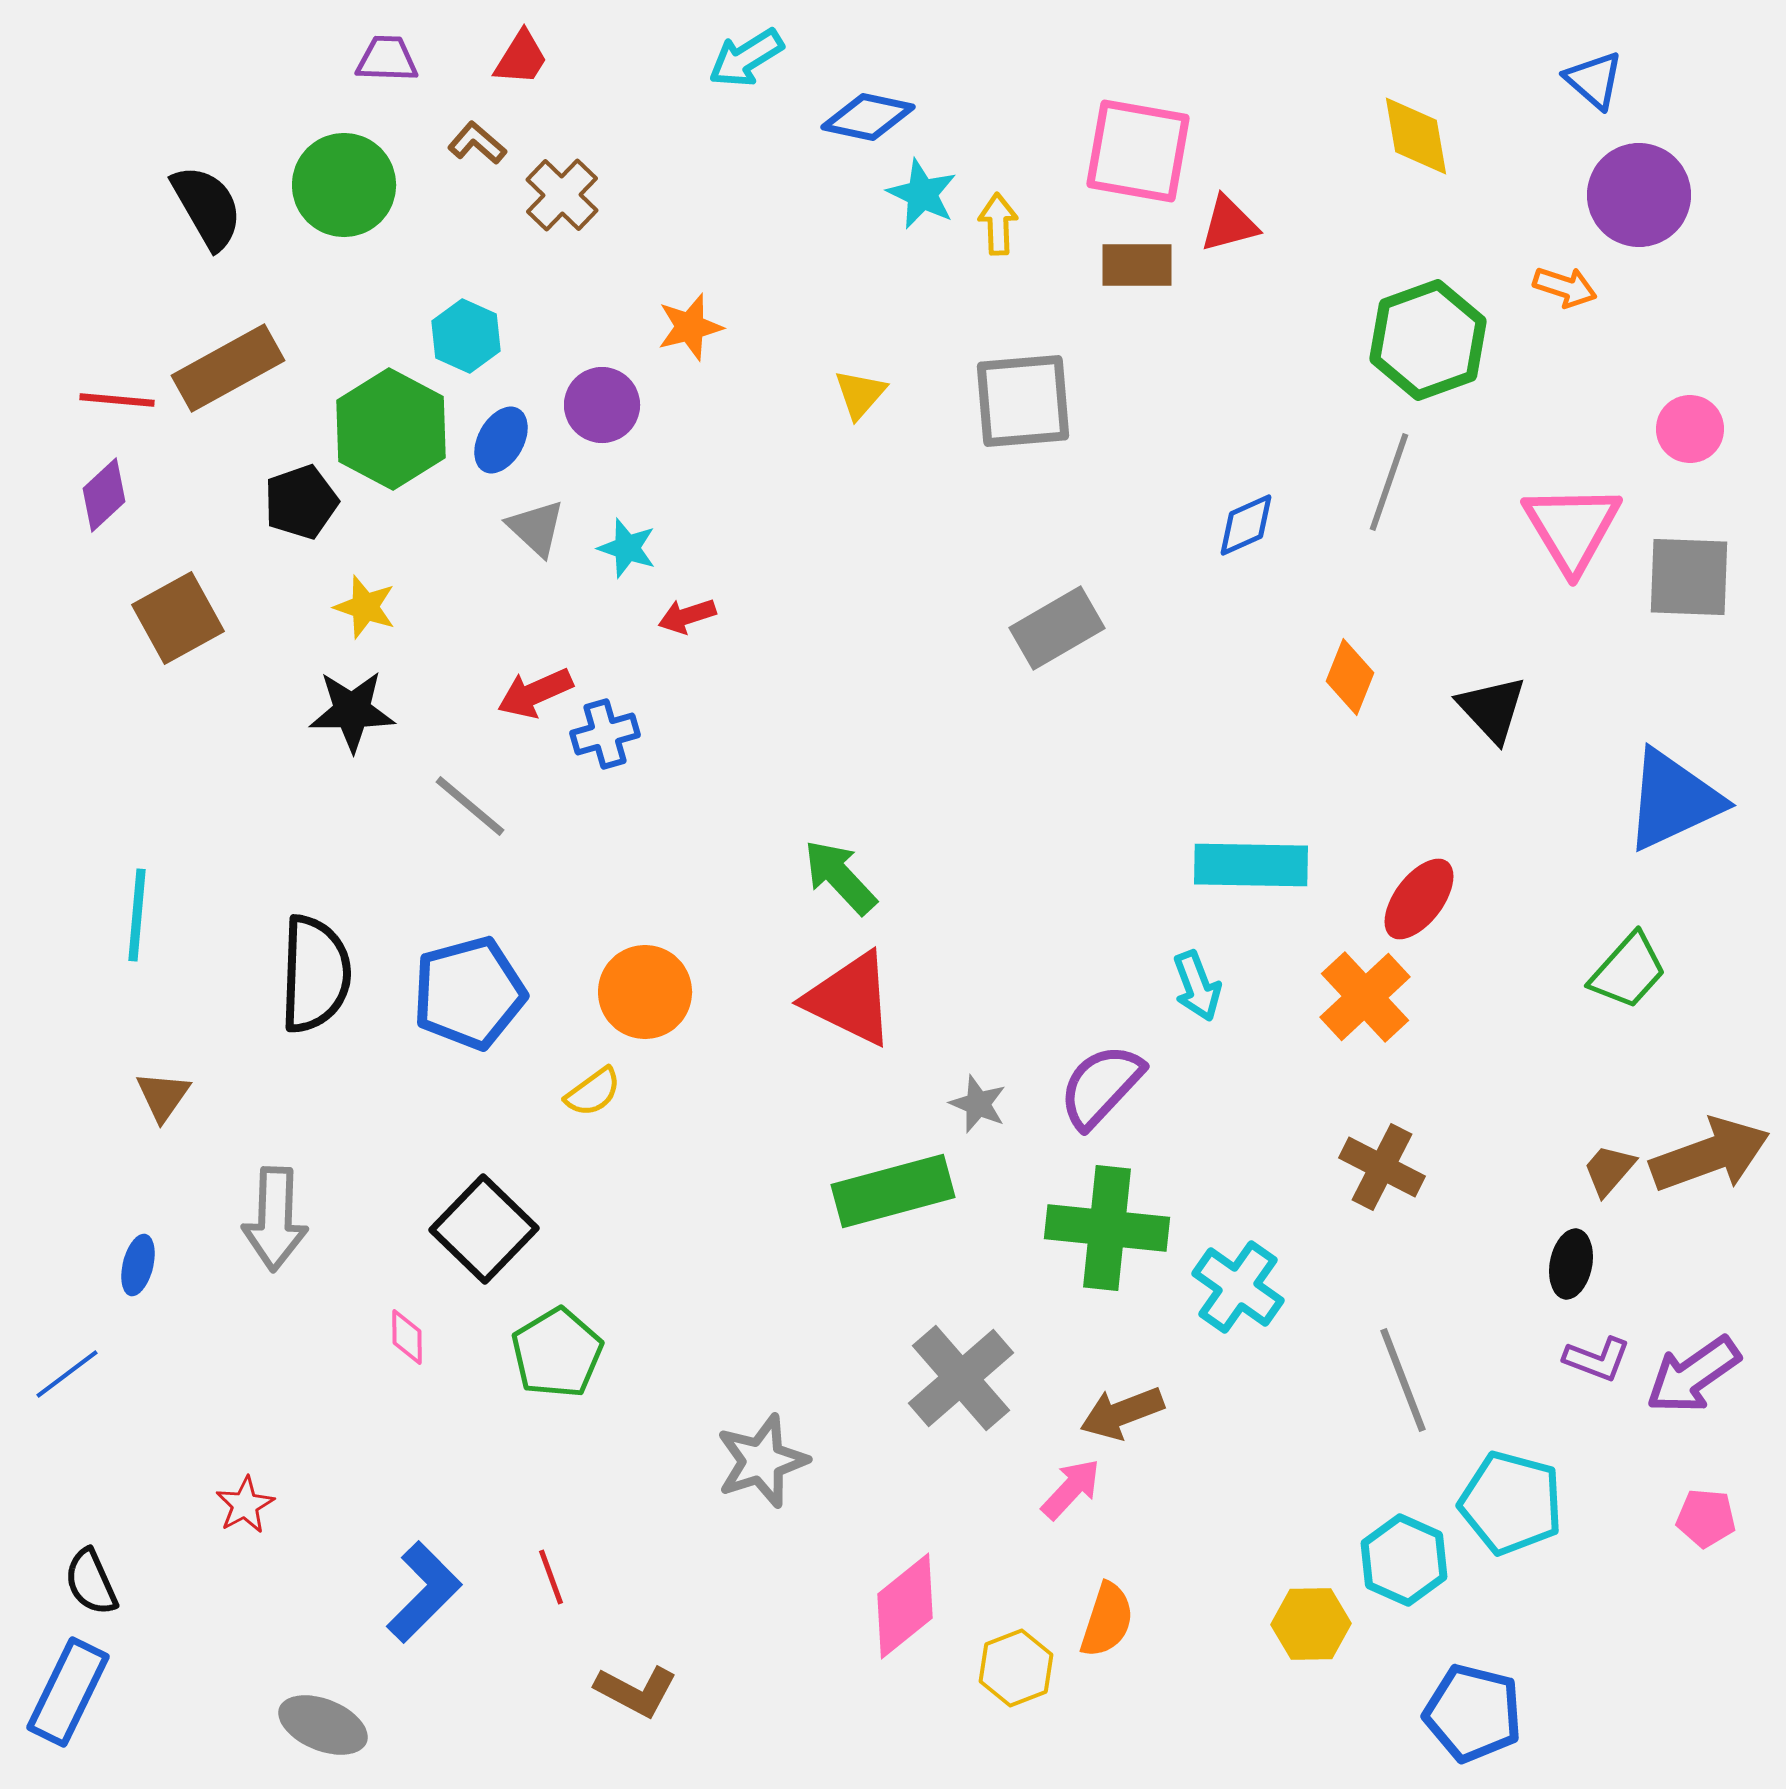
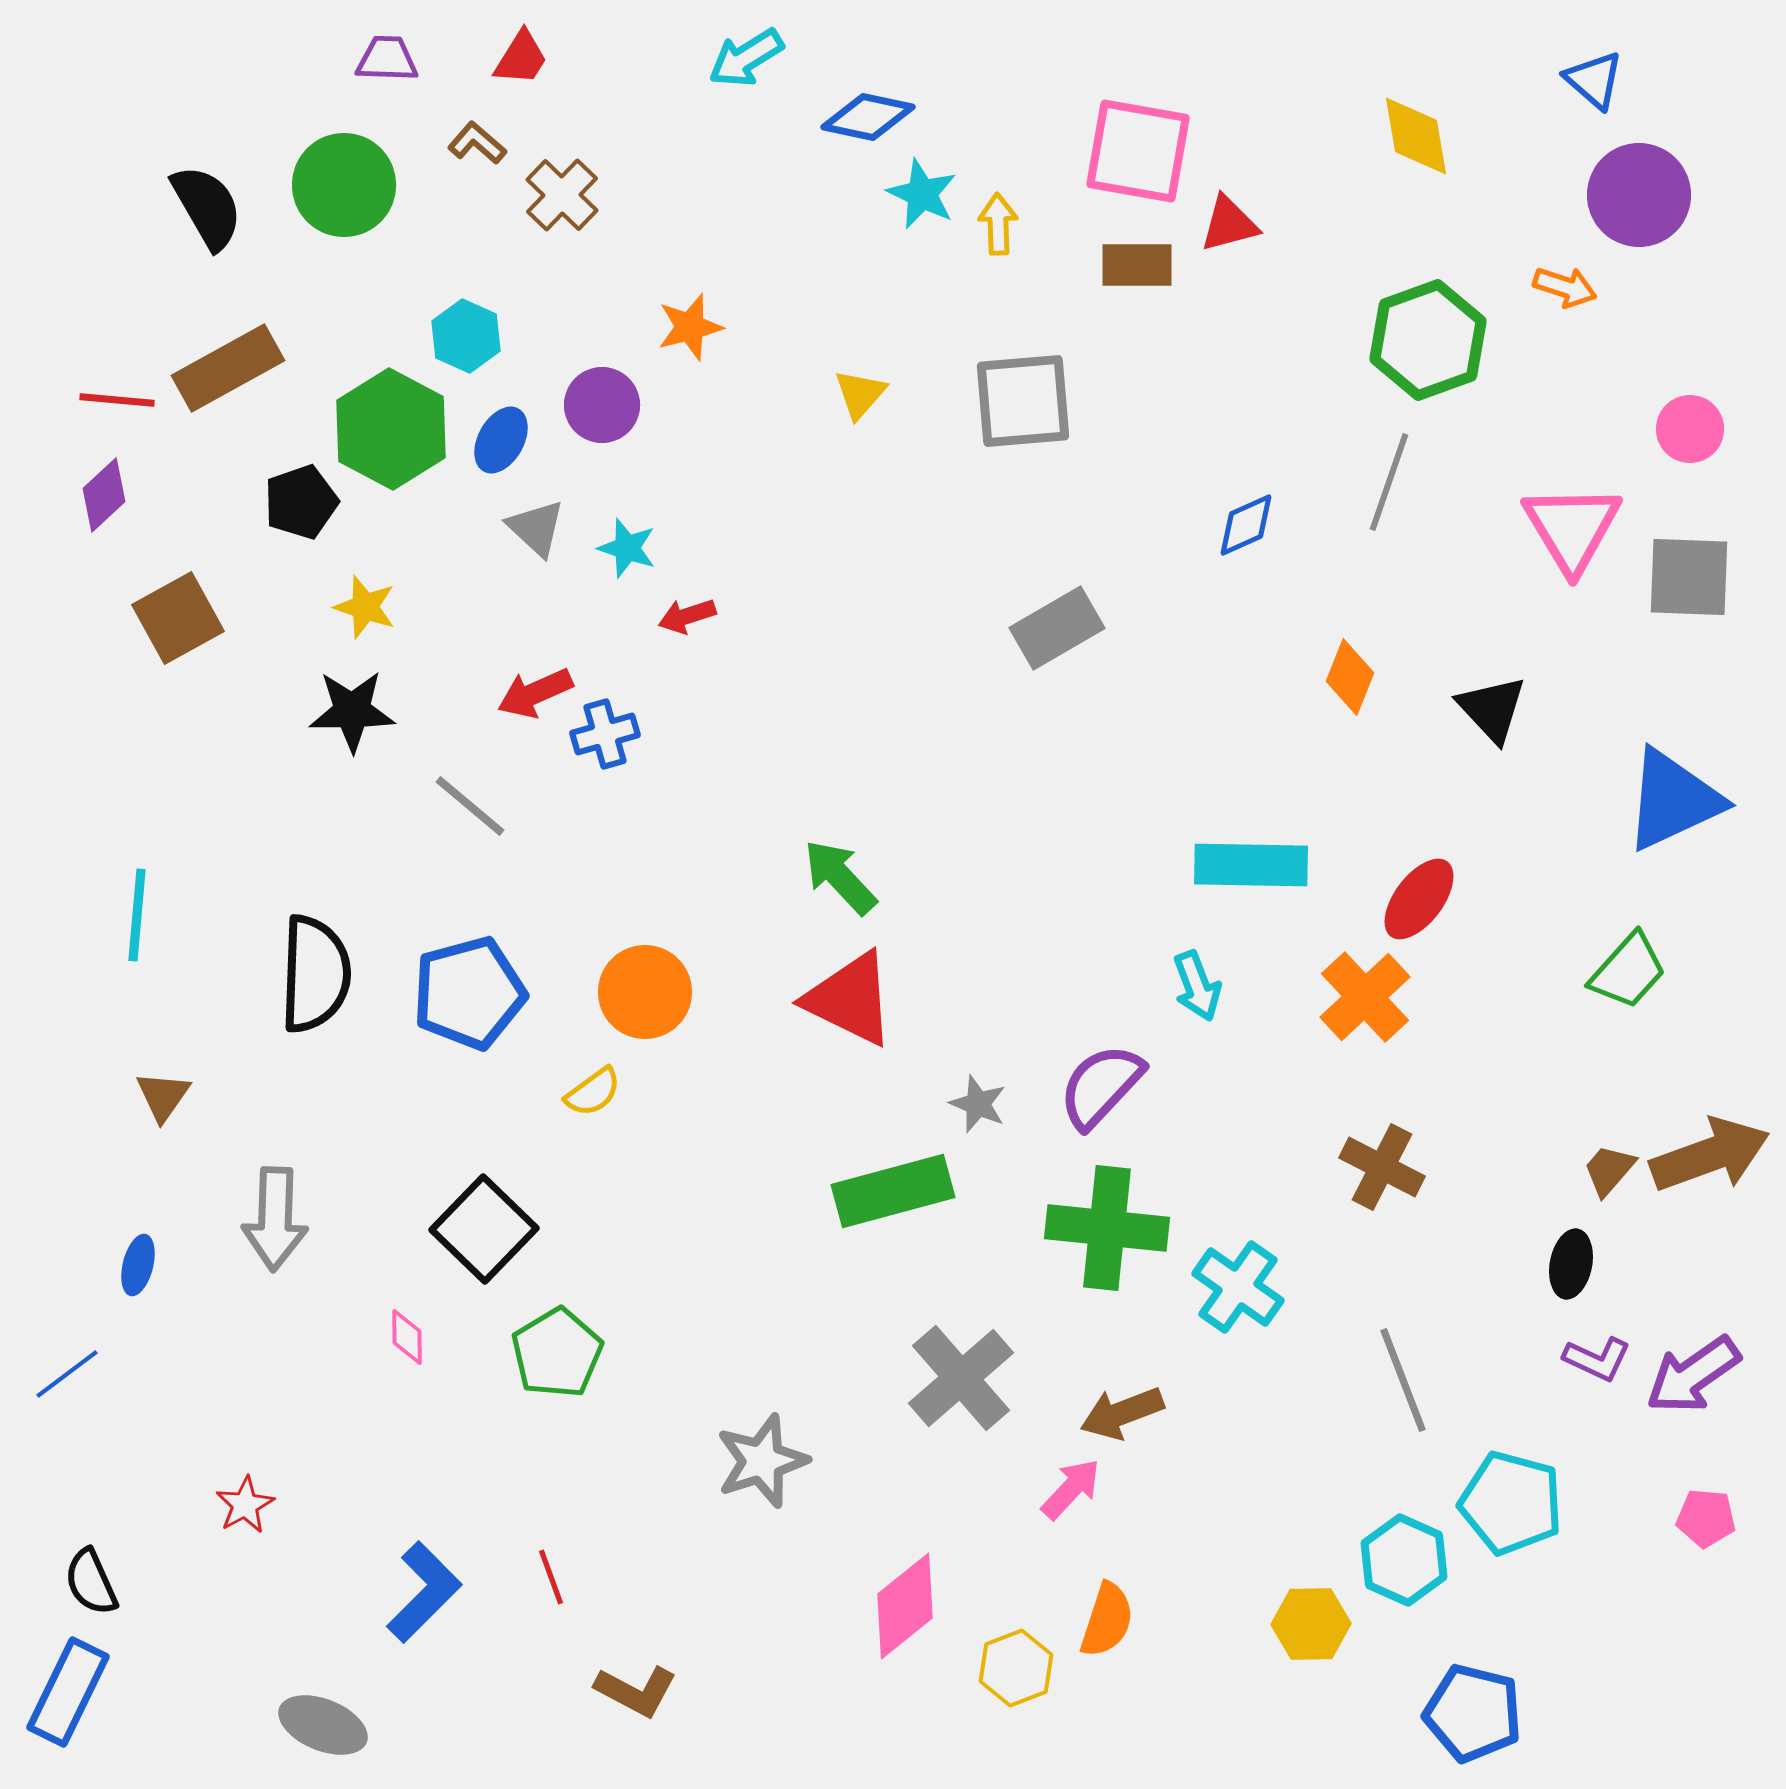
purple L-shape at (1597, 1359): rotated 4 degrees clockwise
